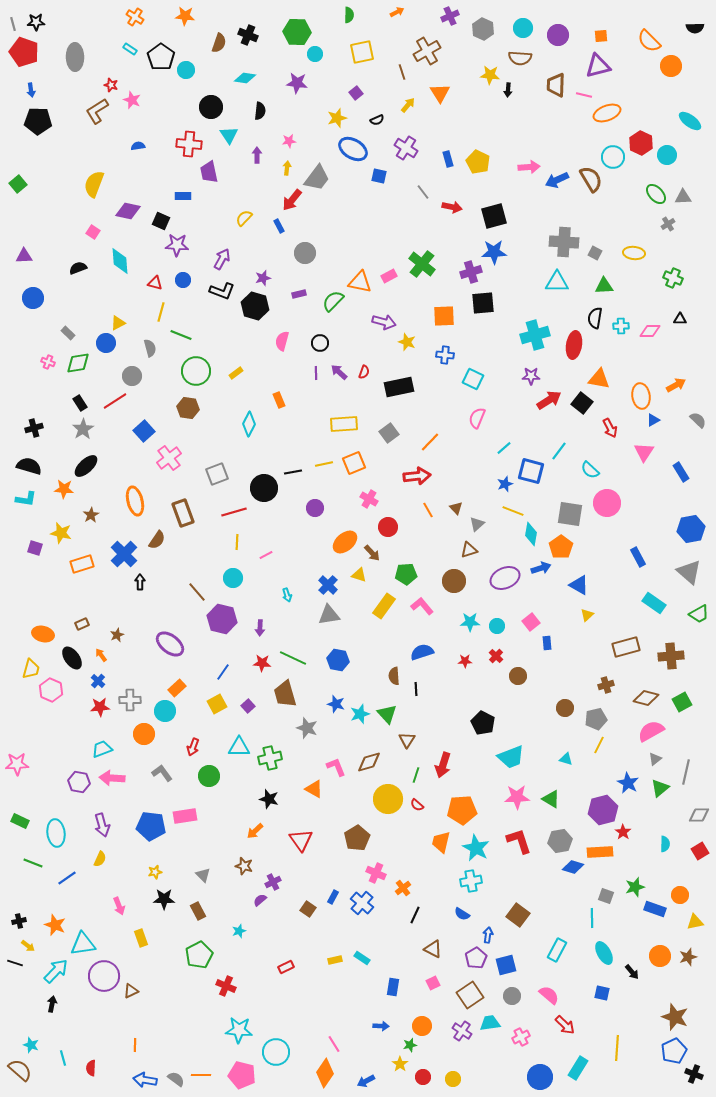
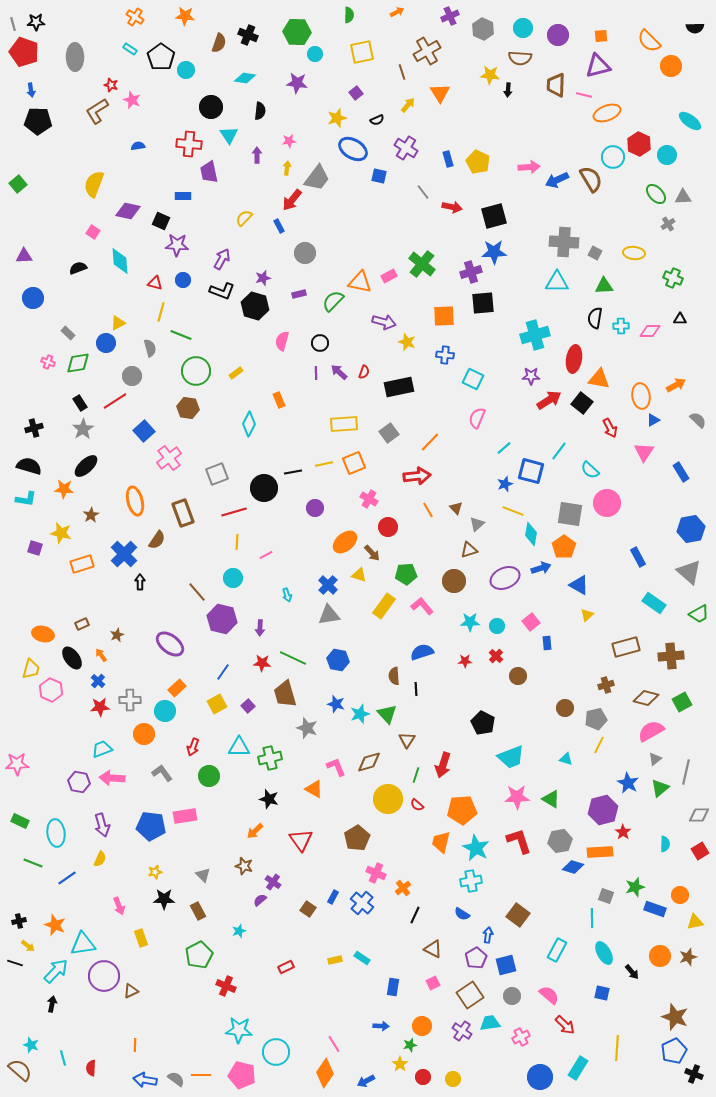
red hexagon at (641, 143): moved 2 px left, 1 px down
red ellipse at (574, 345): moved 14 px down
orange pentagon at (561, 547): moved 3 px right
purple cross at (273, 882): rotated 28 degrees counterclockwise
